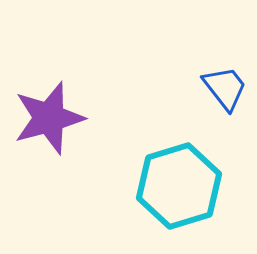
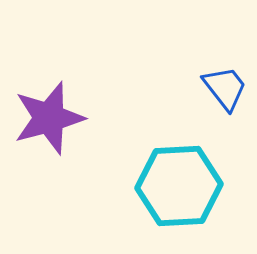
cyan hexagon: rotated 14 degrees clockwise
